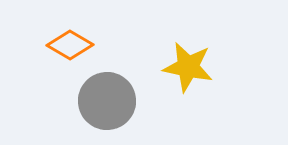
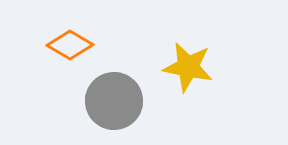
gray circle: moved 7 px right
